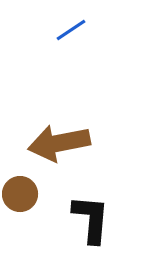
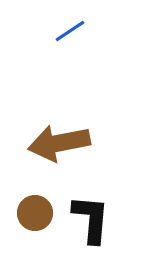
blue line: moved 1 px left, 1 px down
brown circle: moved 15 px right, 19 px down
